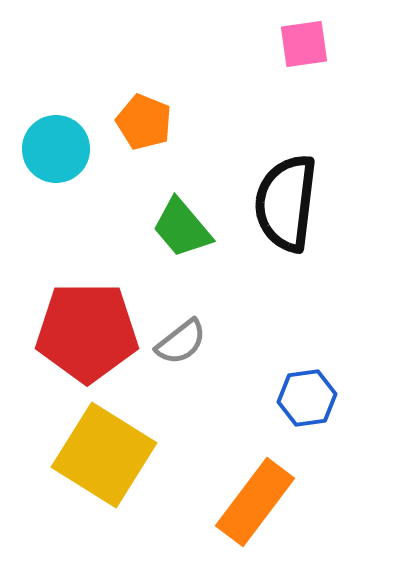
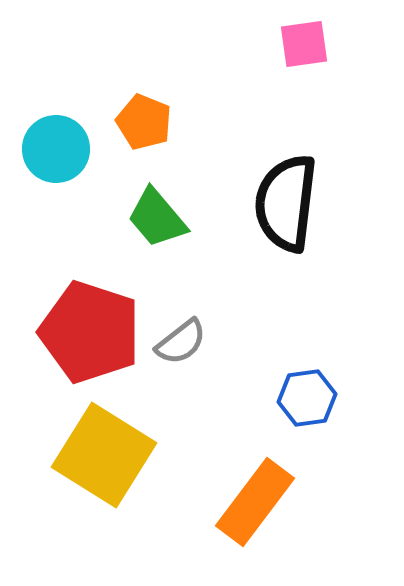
green trapezoid: moved 25 px left, 10 px up
red pentagon: moved 3 px right; rotated 18 degrees clockwise
